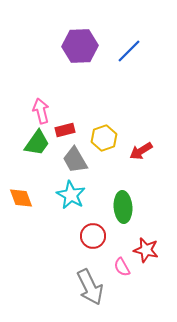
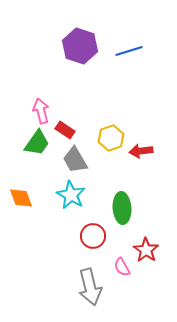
purple hexagon: rotated 20 degrees clockwise
blue line: rotated 28 degrees clockwise
red rectangle: rotated 48 degrees clockwise
yellow hexagon: moved 7 px right
red arrow: rotated 25 degrees clockwise
green ellipse: moved 1 px left, 1 px down
red star: rotated 20 degrees clockwise
gray arrow: rotated 12 degrees clockwise
